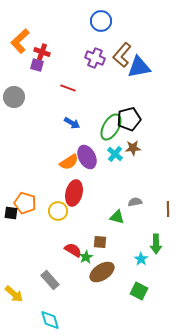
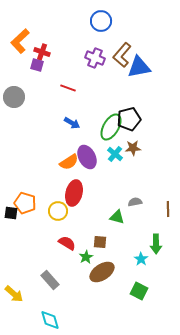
red semicircle: moved 6 px left, 7 px up
